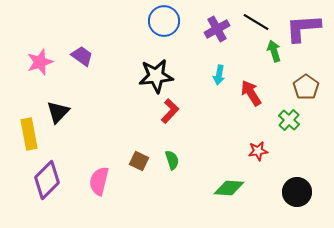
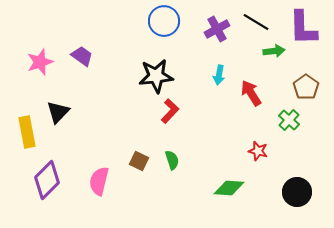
purple L-shape: rotated 87 degrees counterclockwise
green arrow: rotated 100 degrees clockwise
yellow rectangle: moved 2 px left, 2 px up
red star: rotated 24 degrees clockwise
